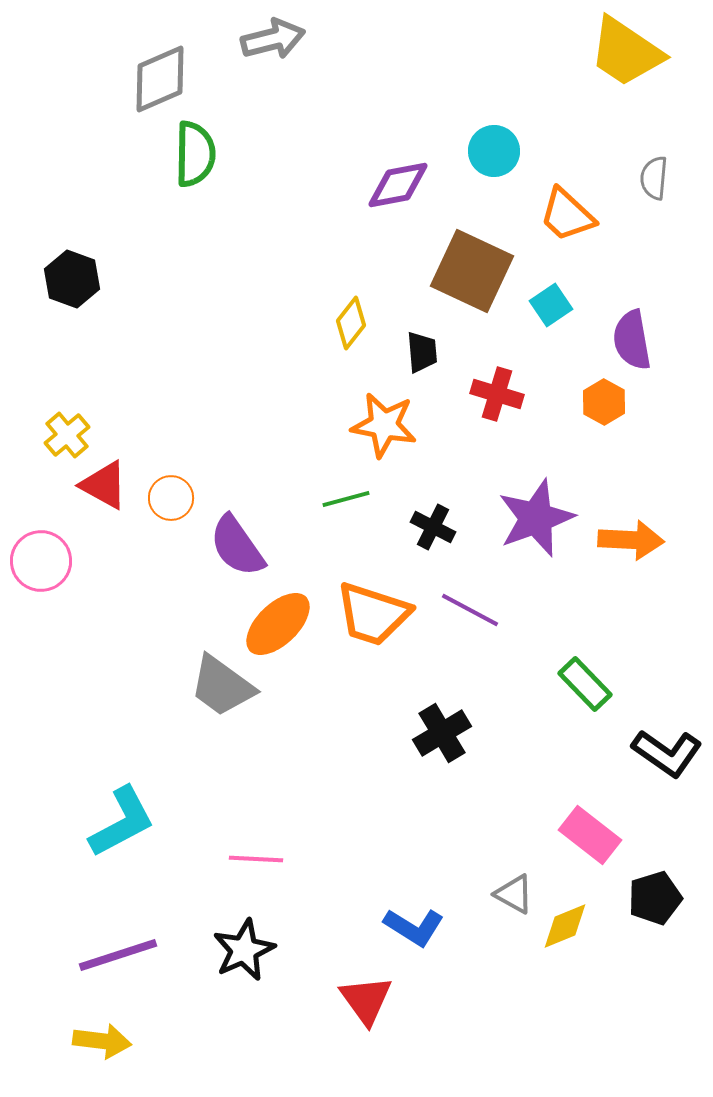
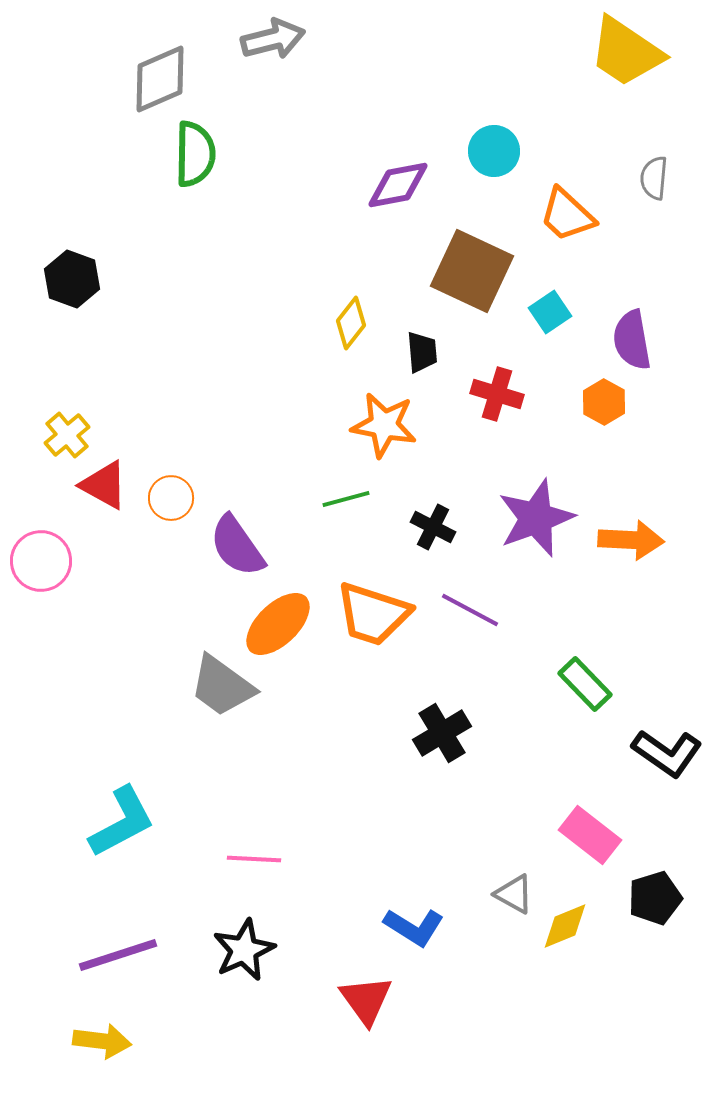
cyan square at (551, 305): moved 1 px left, 7 px down
pink line at (256, 859): moved 2 px left
